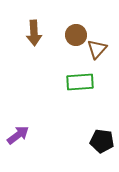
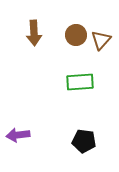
brown triangle: moved 4 px right, 9 px up
purple arrow: rotated 150 degrees counterclockwise
black pentagon: moved 18 px left
